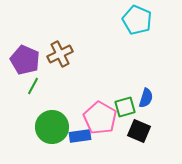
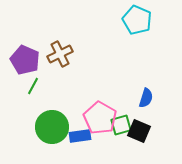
green square: moved 4 px left, 18 px down
